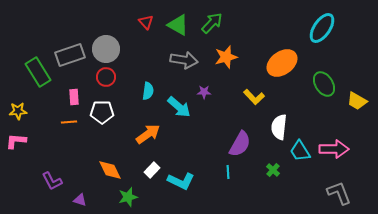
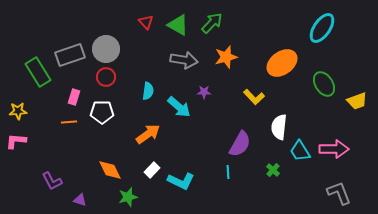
pink rectangle: rotated 21 degrees clockwise
yellow trapezoid: rotated 50 degrees counterclockwise
